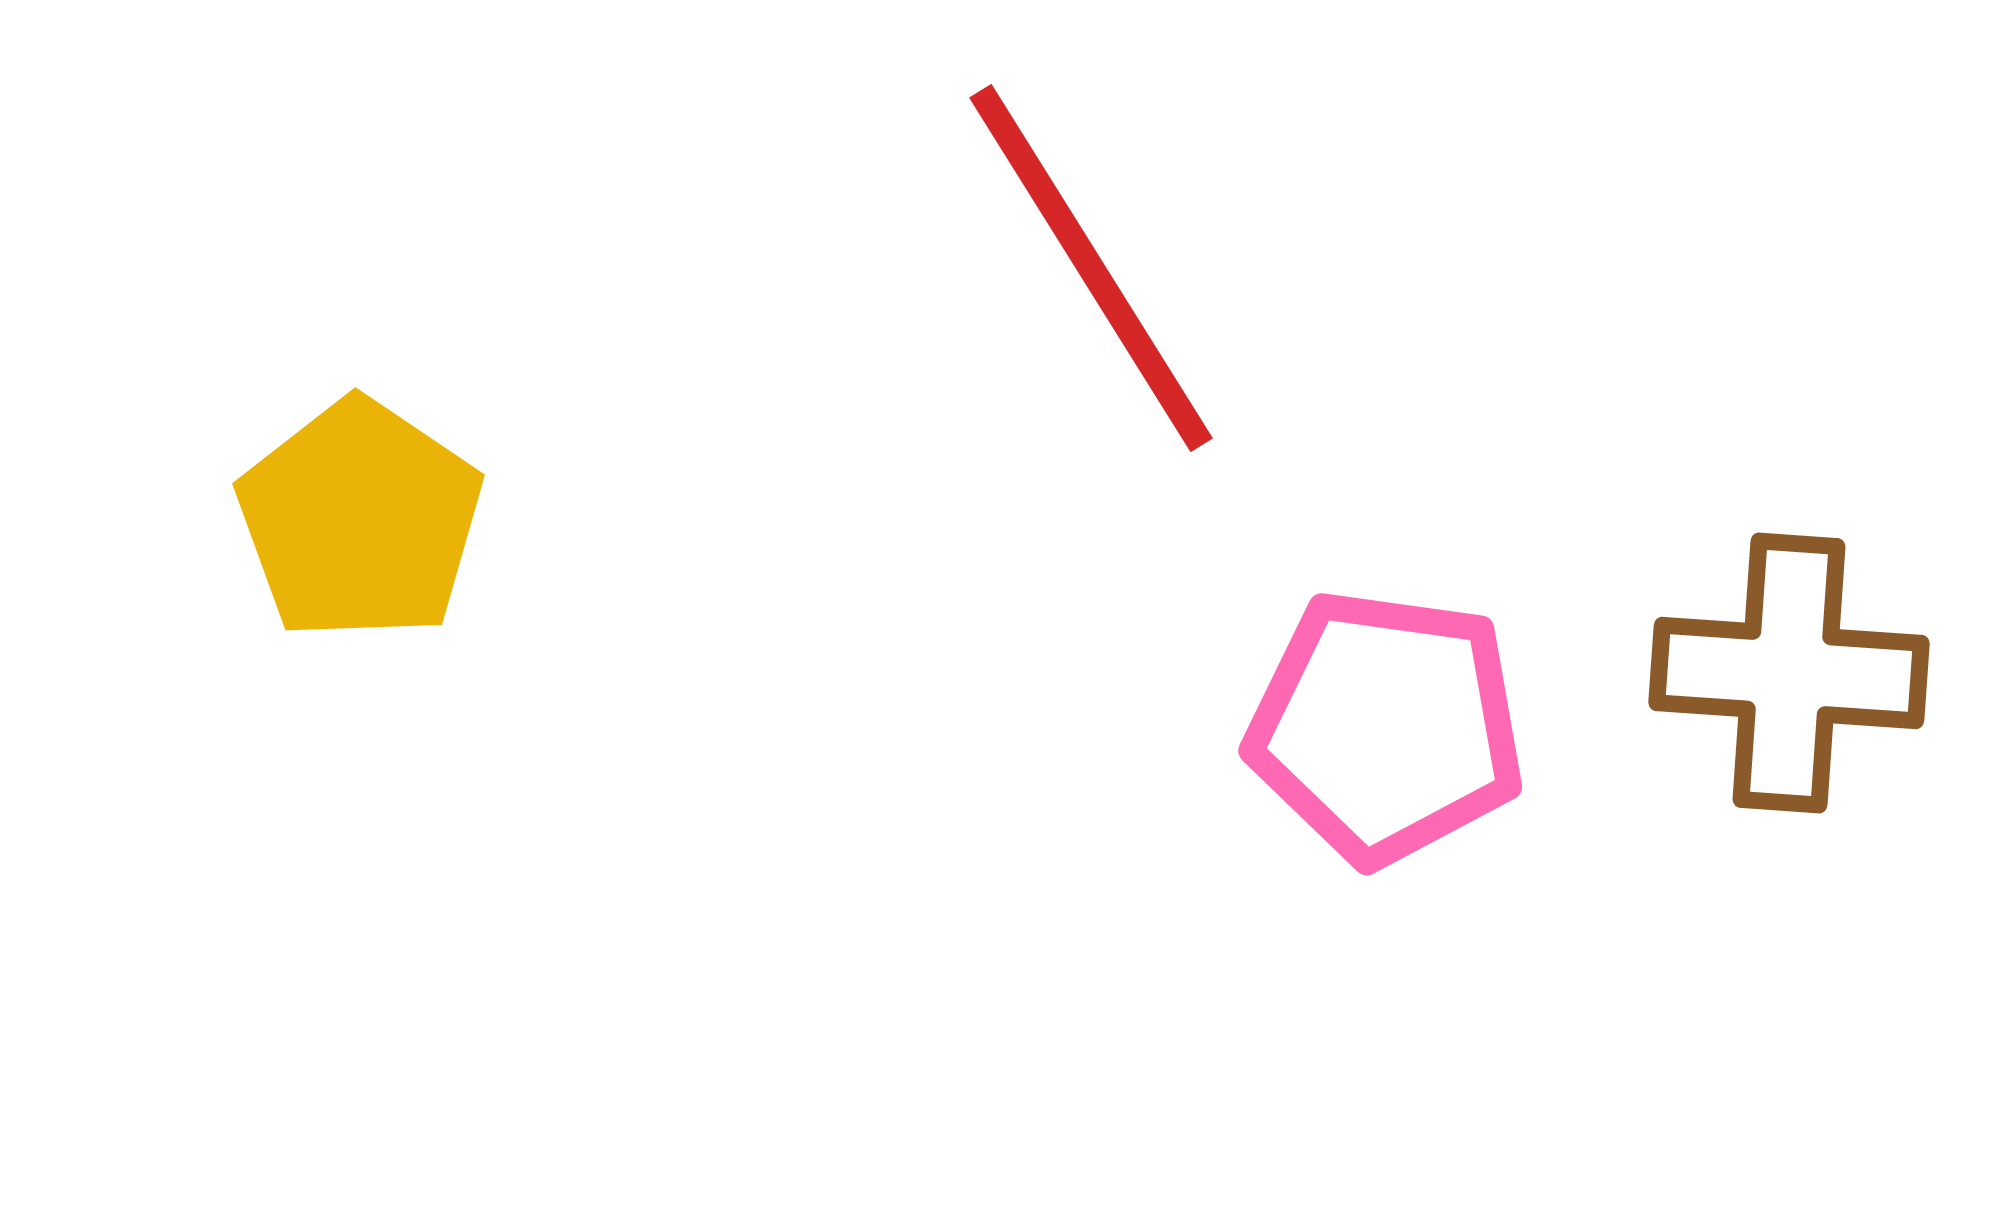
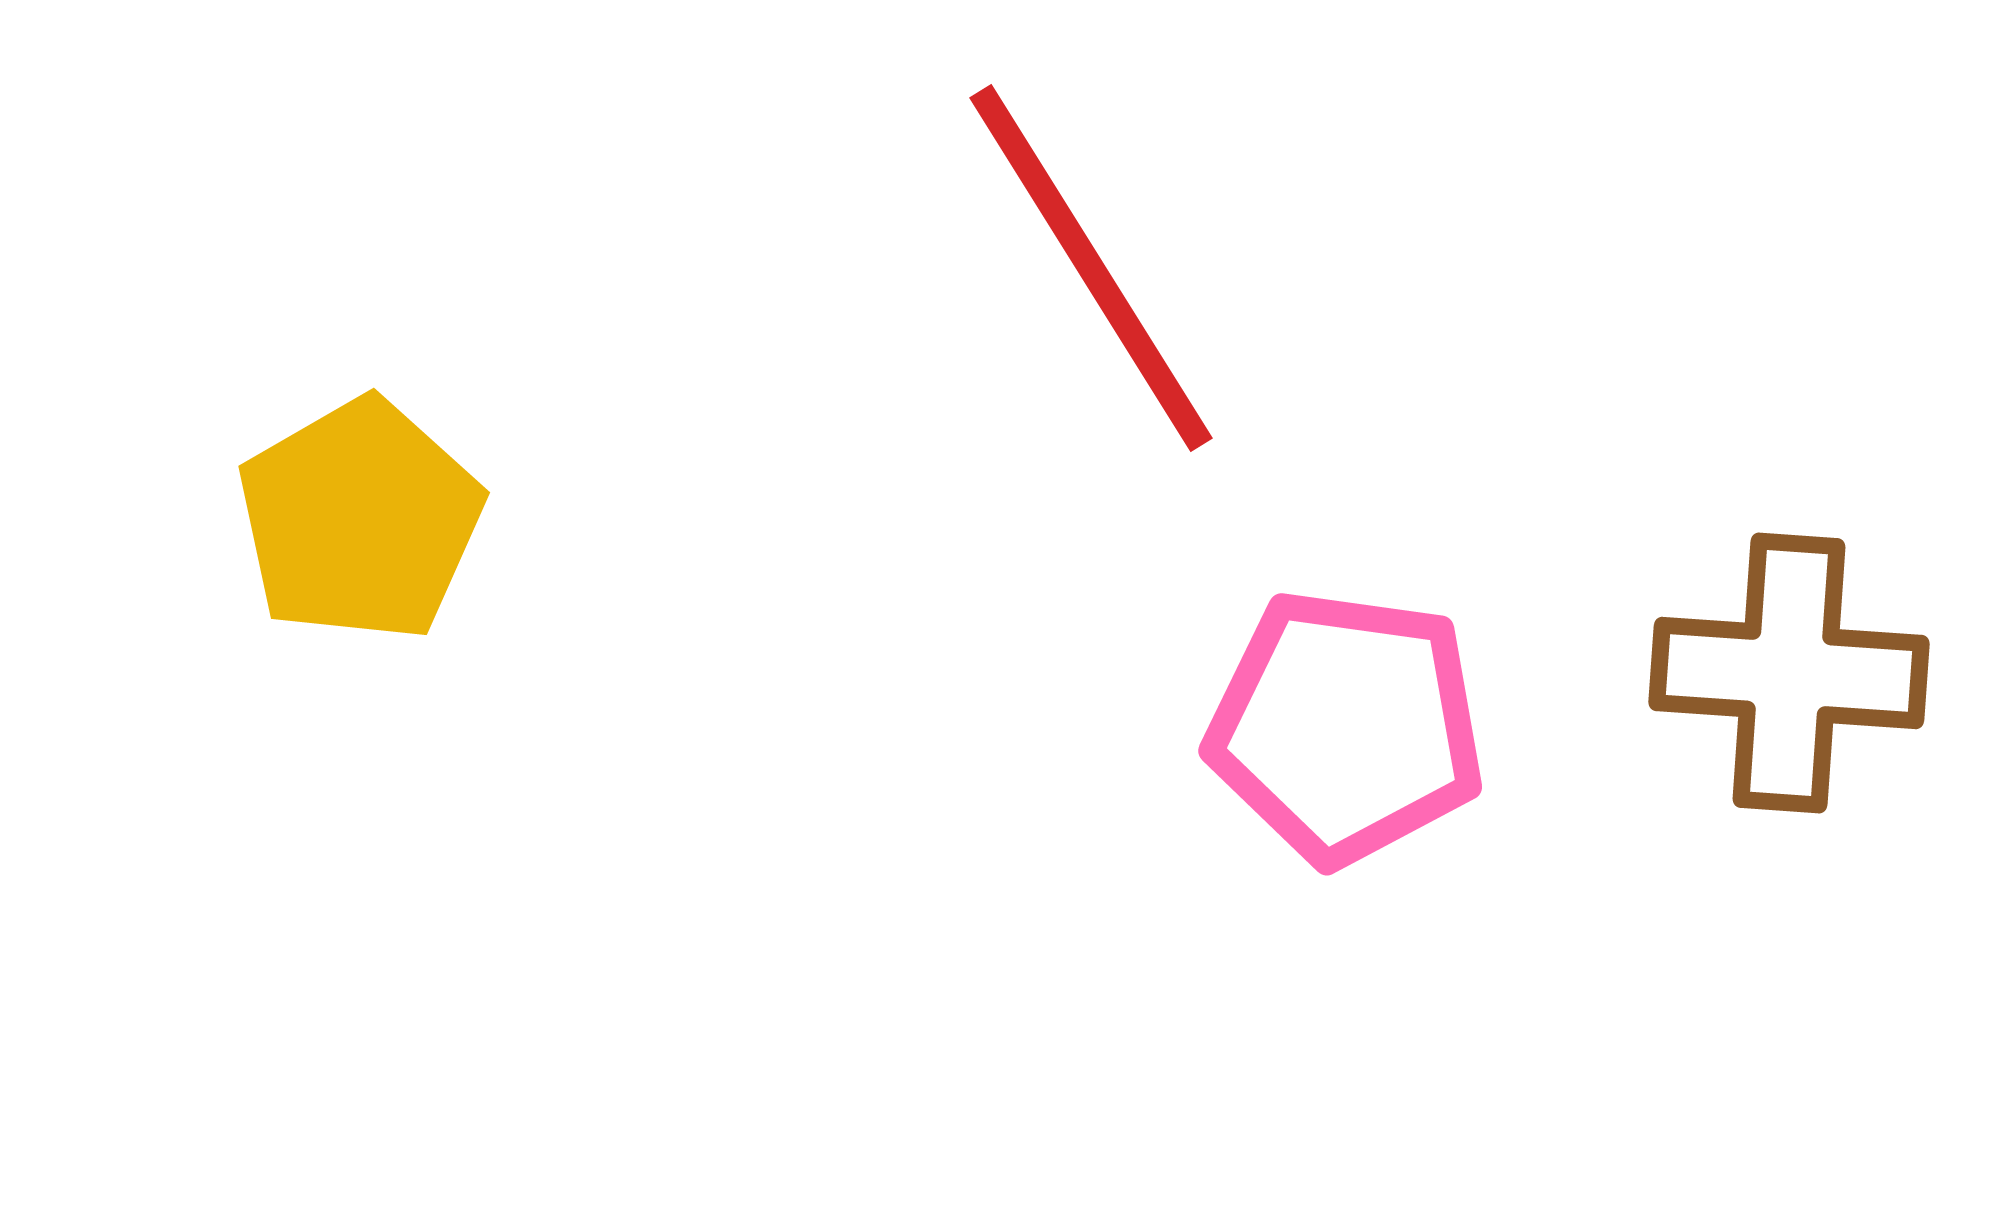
yellow pentagon: rotated 8 degrees clockwise
pink pentagon: moved 40 px left
